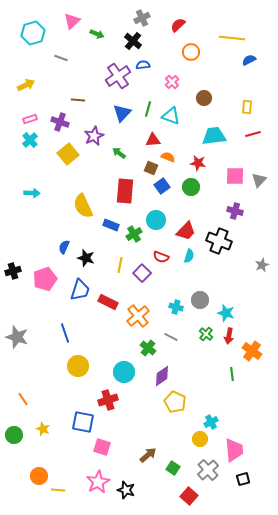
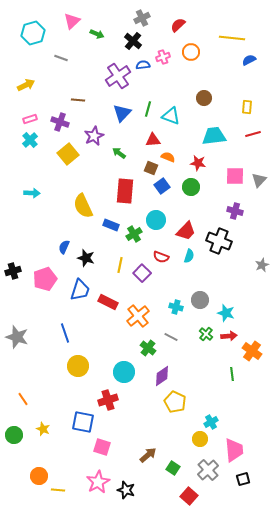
pink cross at (172, 82): moved 9 px left, 25 px up; rotated 24 degrees clockwise
red arrow at (229, 336): rotated 105 degrees counterclockwise
